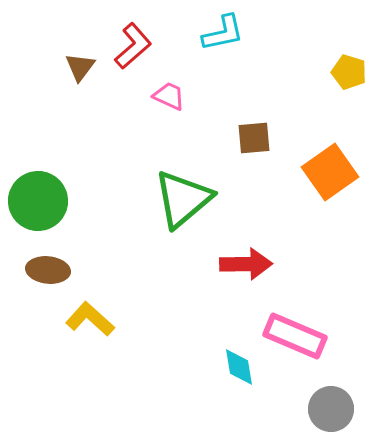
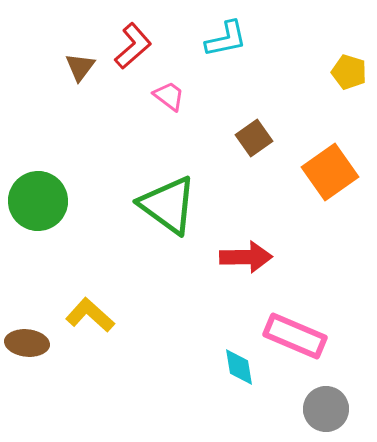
cyan L-shape: moved 3 px right, 6 px down
pink trapezoid: rotated 12 degrees clockwise
brown square: rotated 30 degrees counterclockwise
green triangle: moved 15 px left, 6 px down; rotated 44 degrees counterclockwise
red arrow: moved 7 px up
brown ellipse: moved 21 px left, 73 px down
yellow L-shape: moved 4 px up
gray circle: moved 5 px left
